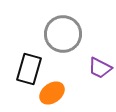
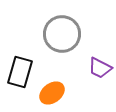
gray circle: moved 1 px left
black rectangle: moved 9 px left, 3 px down
